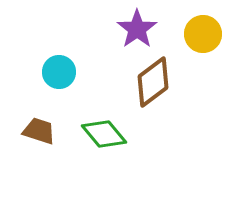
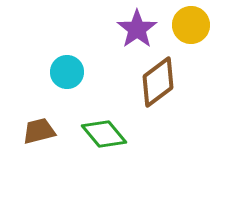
yellow circle: moved 12 px left, 9 px up
cyan circle: moved 8 px right
brown diamond: moved 5 px right
brown trapezoid: rotated 32 degrees counterclockwise
